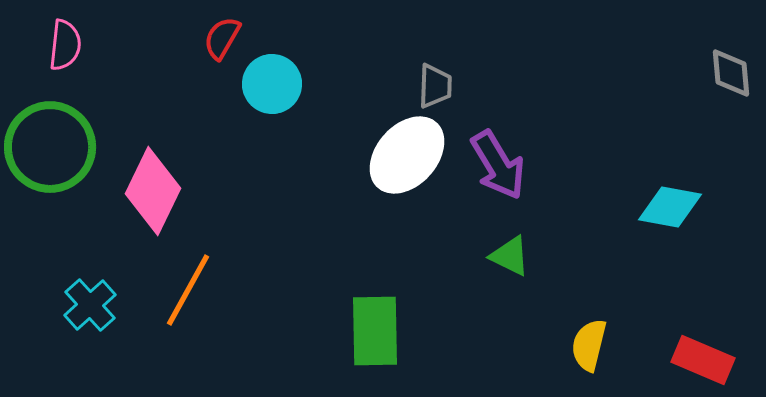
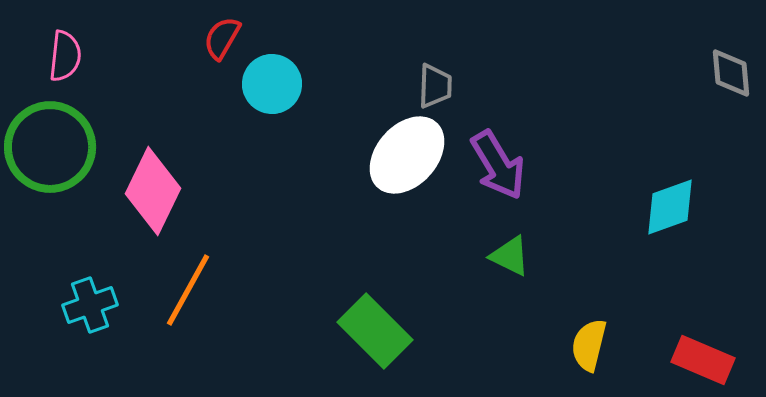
pink semicircle: moved 11 px down
cyan diamond: rotated 30 degrees counterclockwise
cyan cross: rotated 22 degrees clockwise
green rectangle: rotated 44 degrees counterclockwise
